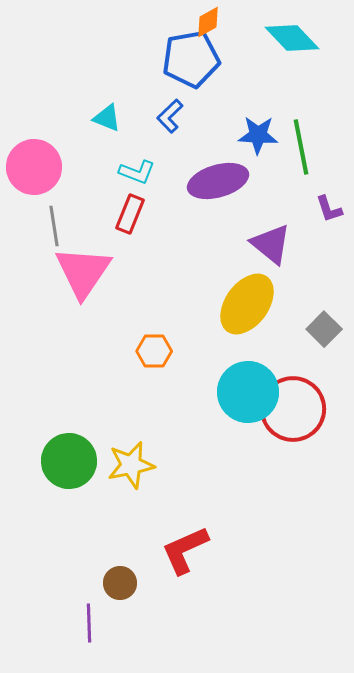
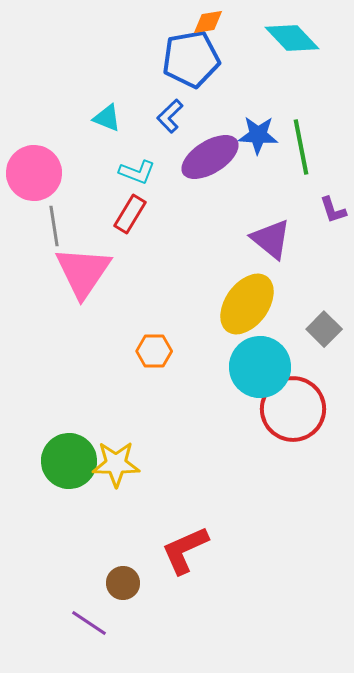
orange diamond: rotated 20 degrees clockwise
pink circle: moved 6 px down
purple ellipse: moved 8 px left, 24 px up; rotated 16 degrees counterclockwise
purple L-shape: moved 4 px right, 1 px down
red rectangle: rotated 9 degrees clockwise
purple triangle: moved 5 px up
cyan circle: moved 12 px right, 25 px up
yellow star: moved 15 px left, 1 px up; rotated 12 degrees clockwise
brown circle: moved 3 px right
purple line: rotated 54 degrees counterclockwise
